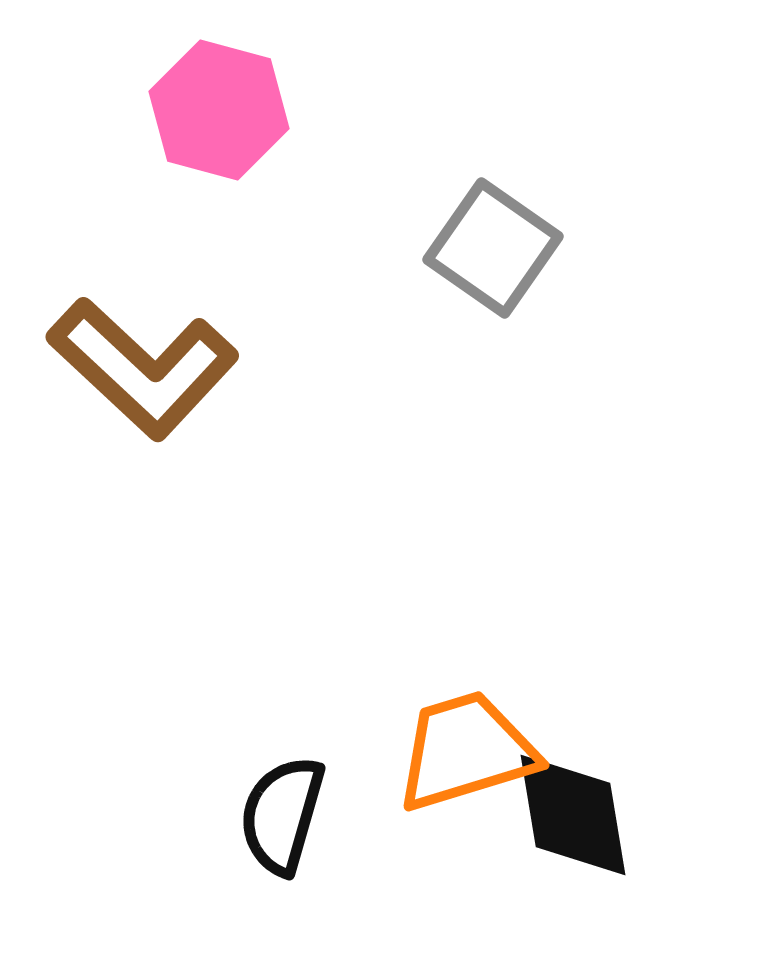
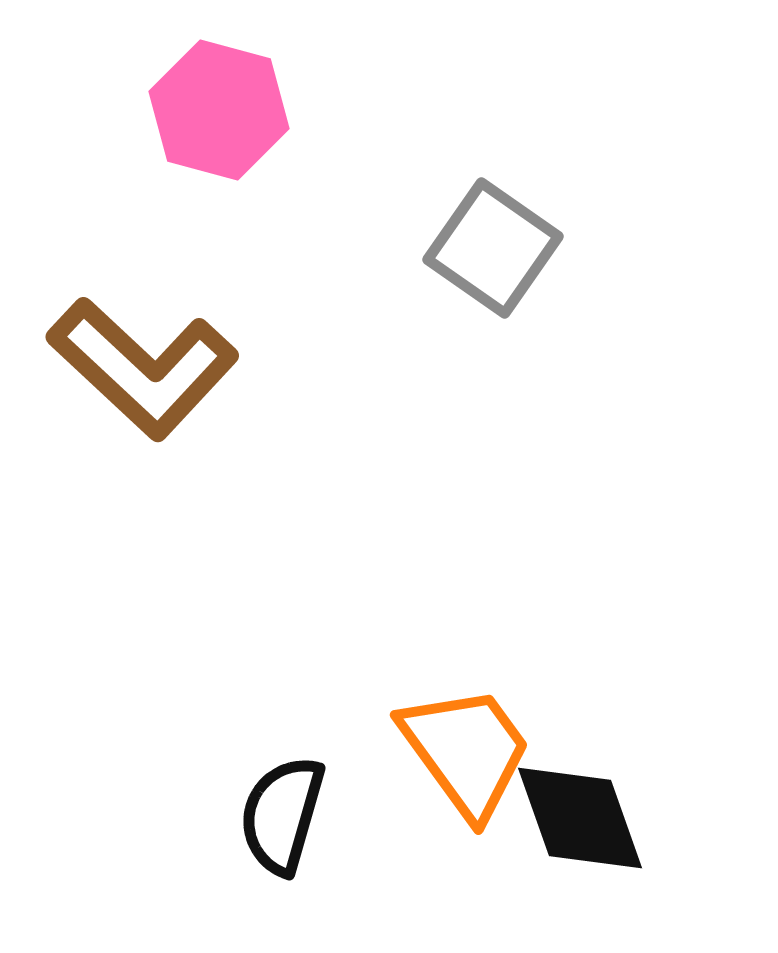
orange trapezoid: rotated 71 degrees clockwise
black diamond: moved 7 px right, 3 px down; rotated 10 degrees counterclockwise
